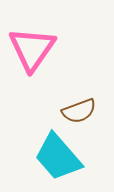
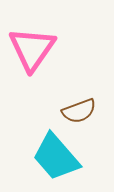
cyan trapezoid: moved 2 px left
